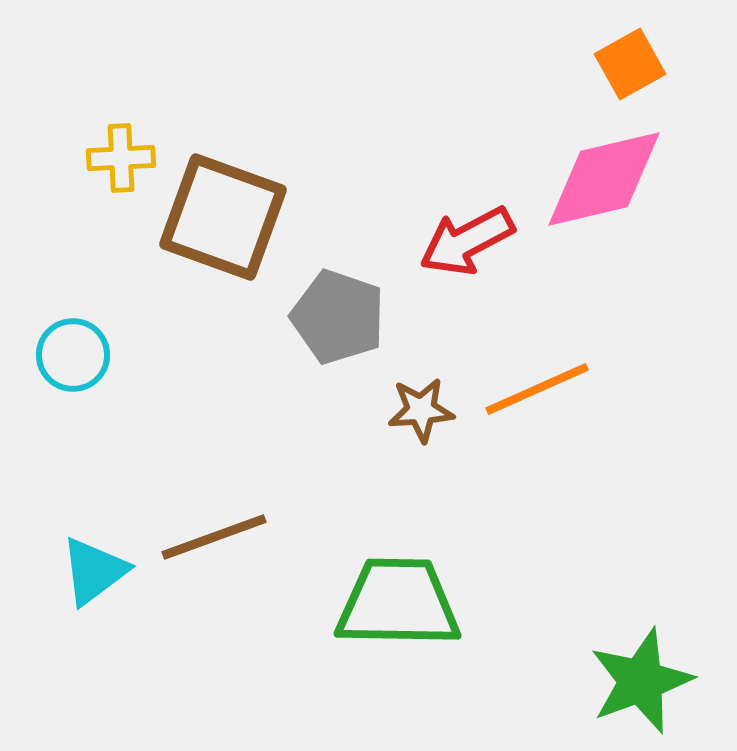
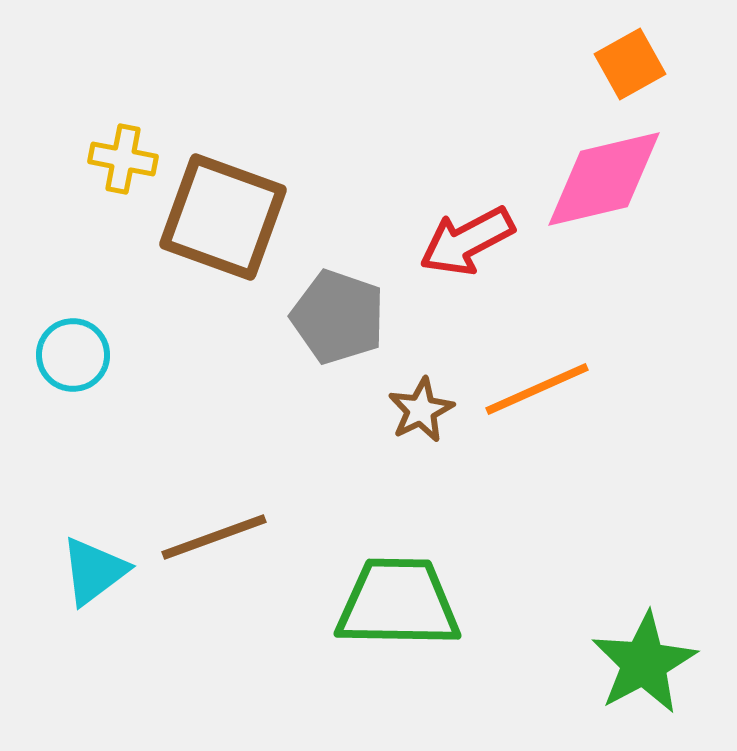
yellow cross: moved 2 px right, 1 px down; rotated 14 degrees clockwise
brown star: rotated 22 degrees counterclockwise
green star: moved 3 px right, 18 px up; rotated 8 degrees counterclockwise
